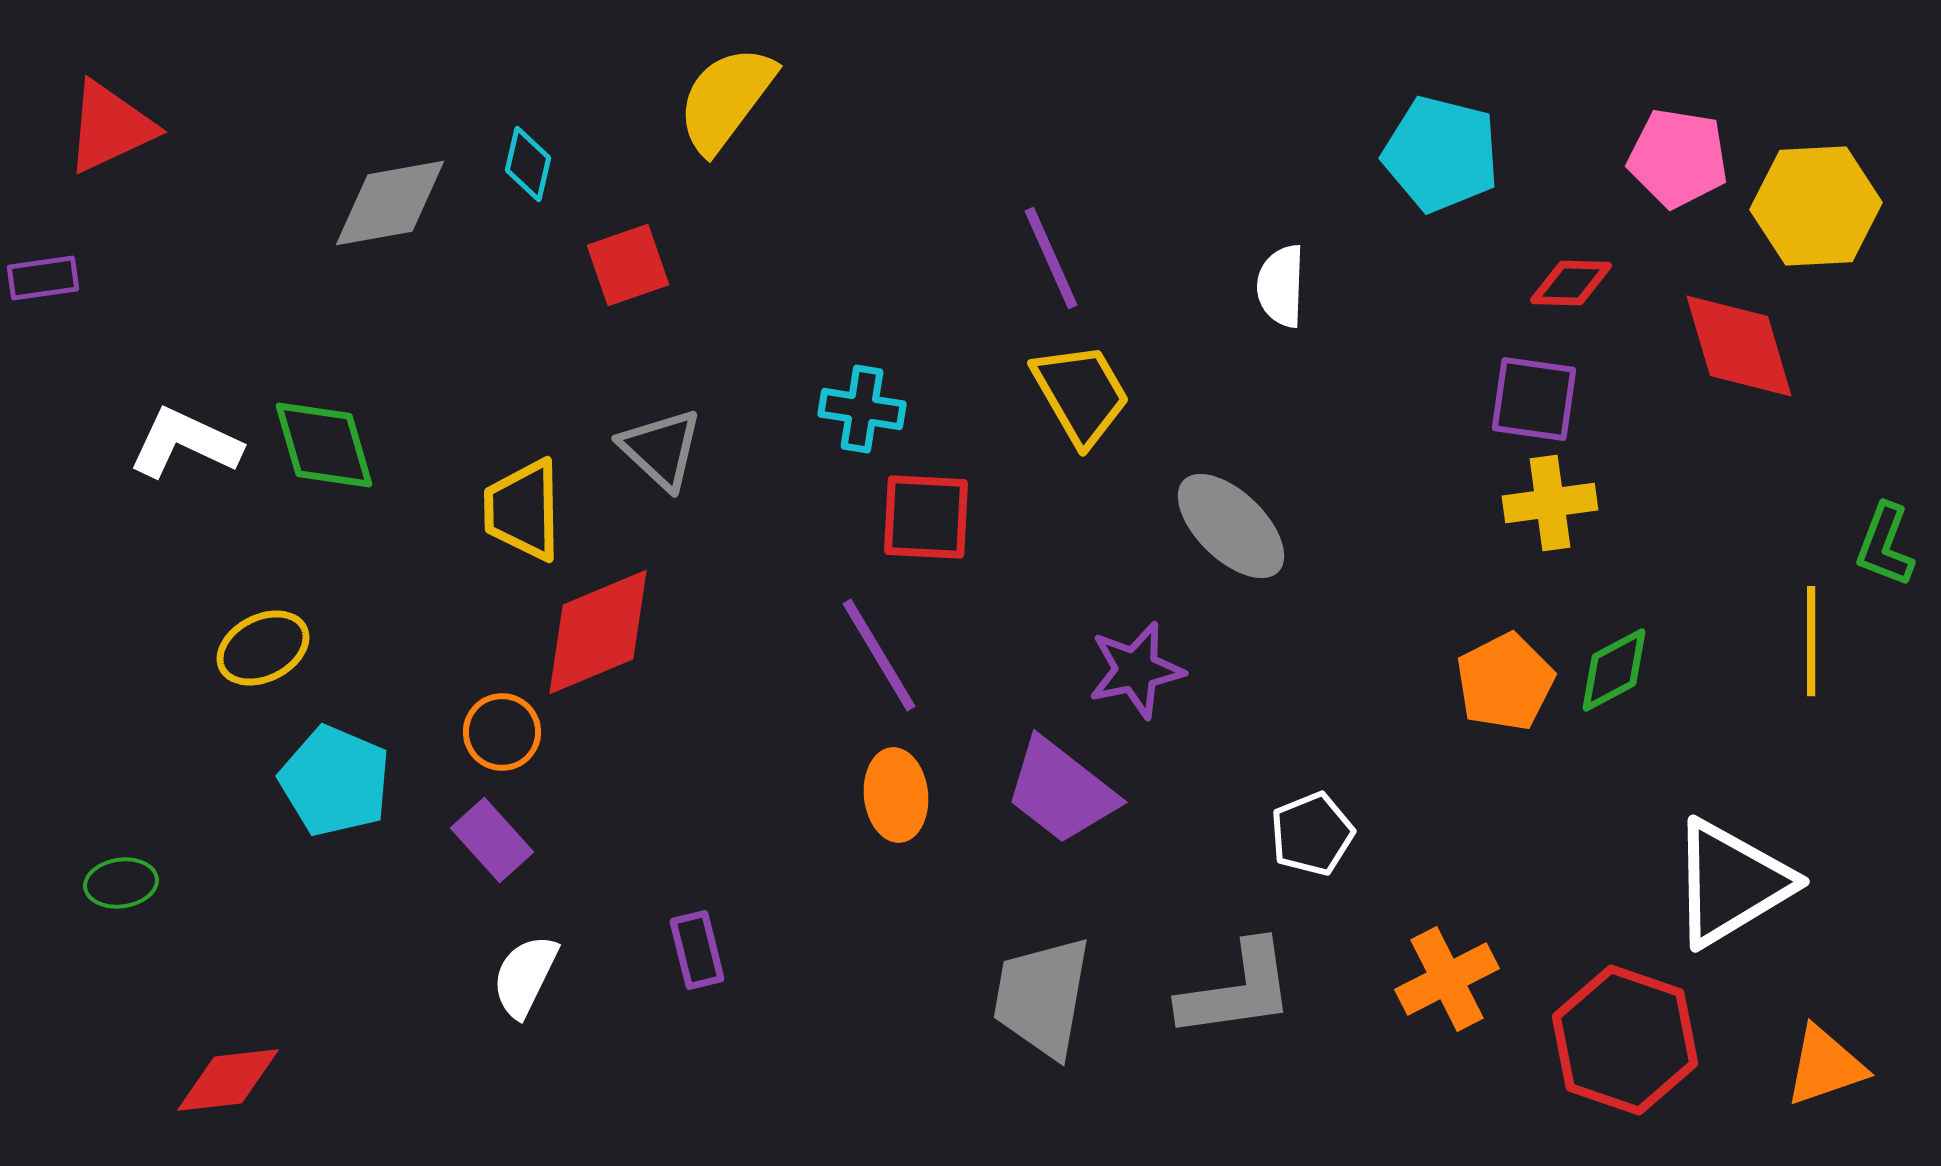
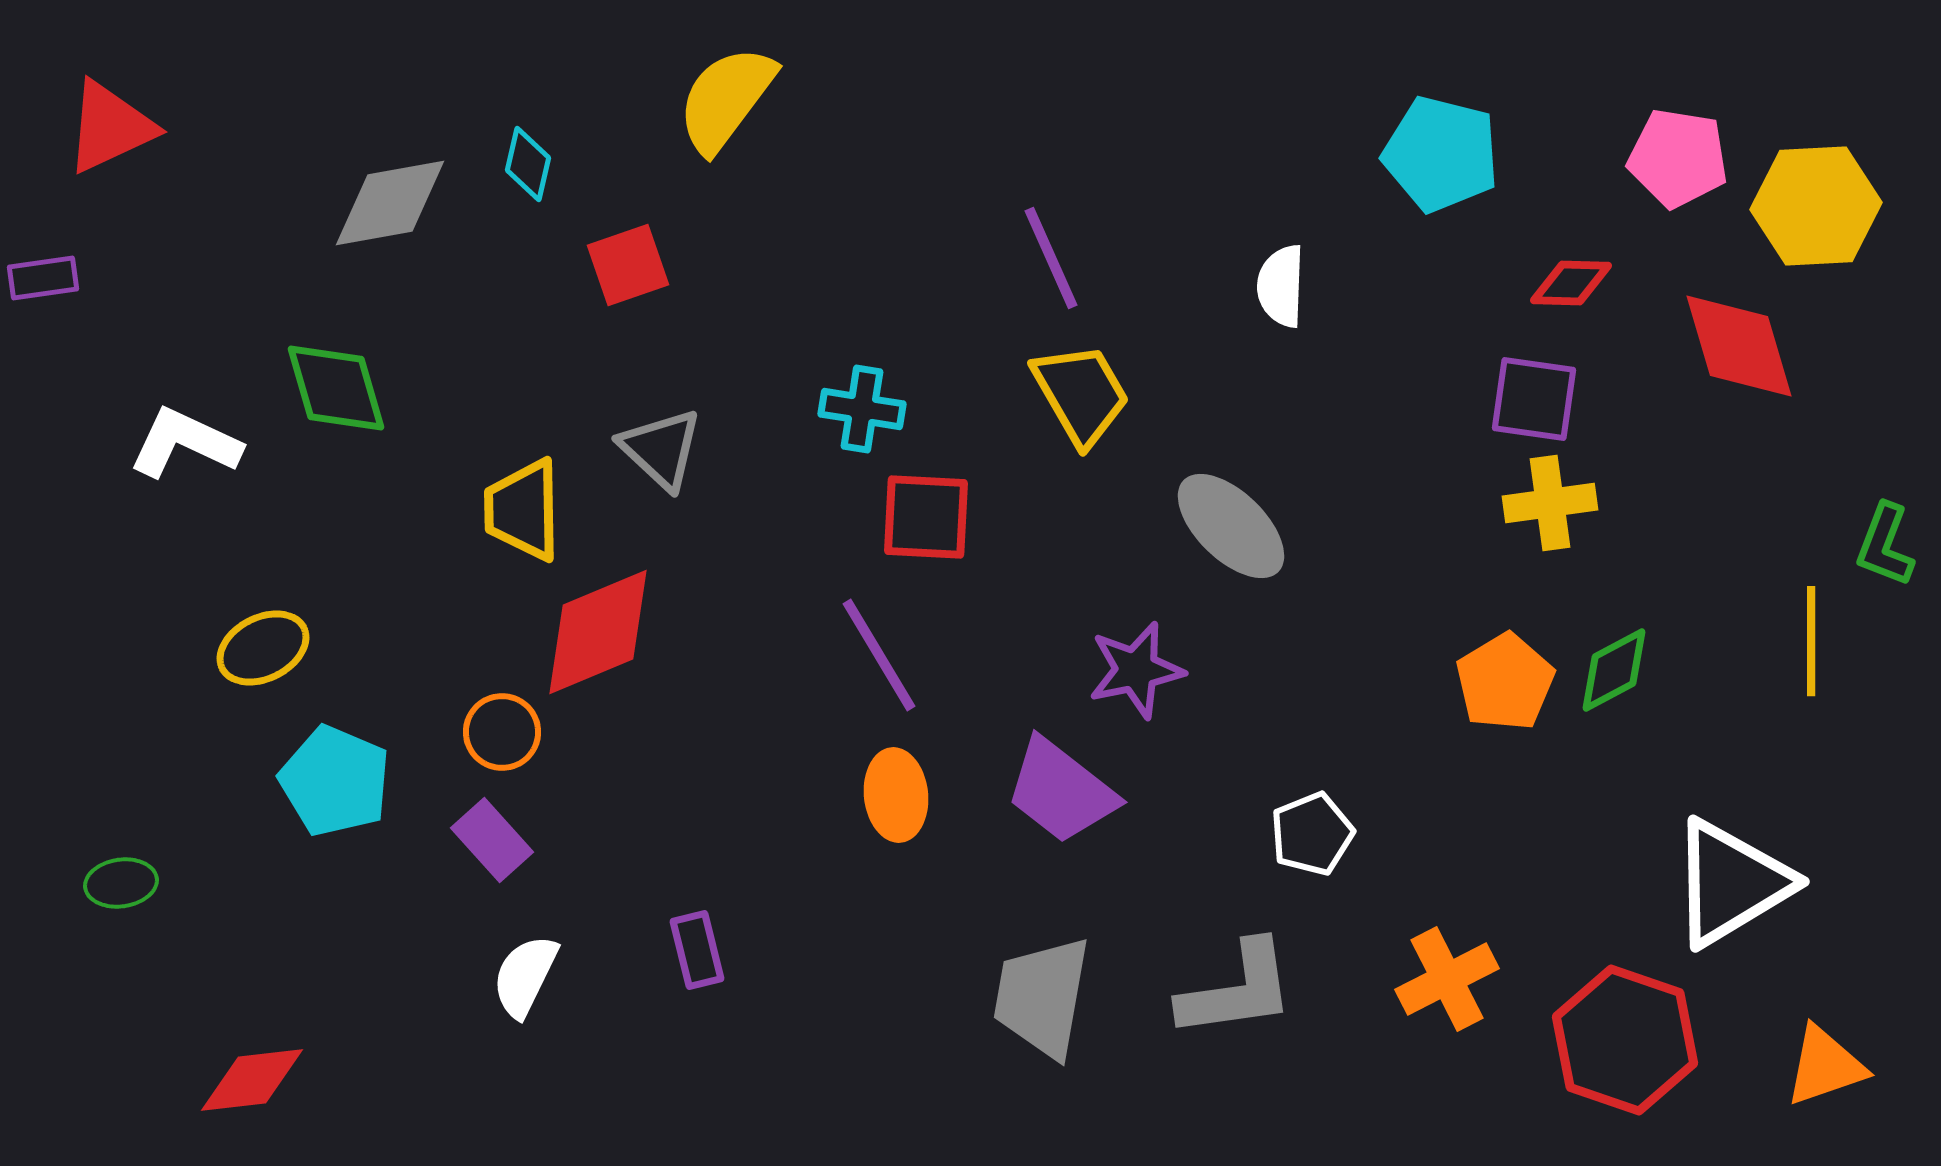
green diamond at (324, 445): moved 12 px right, 57 px up
orange pentagon at (1505, 682): rotated 4 degrees counterclockwise
red diamond at (228, 1080): moved 24 px right
